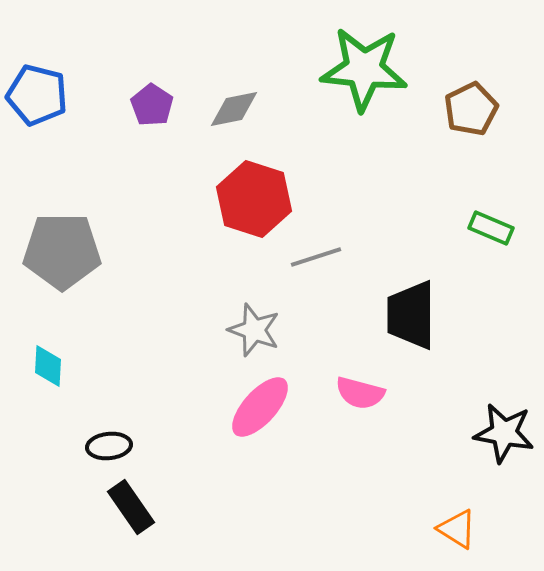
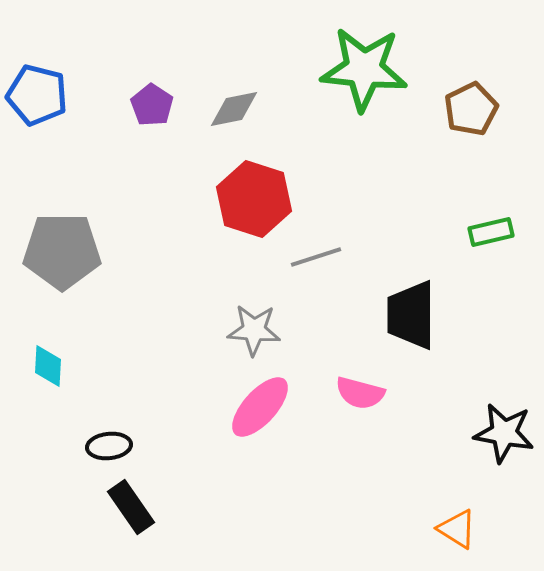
green rectangle: moved 4 px down; rotated 36 degrees counterclockwise
gray star: rotated 16 degrees counterclockwise
